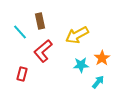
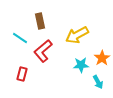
cyan line: moved 6 px down; rotated 14 degrees counterclockwise
cyan arrow: rotated 112 degrees clockwise
